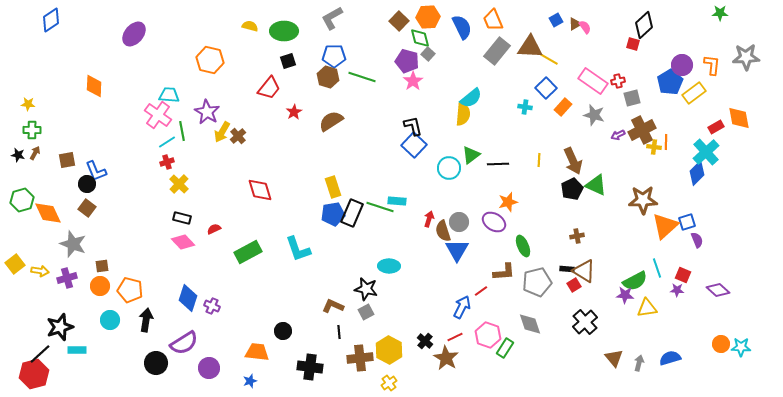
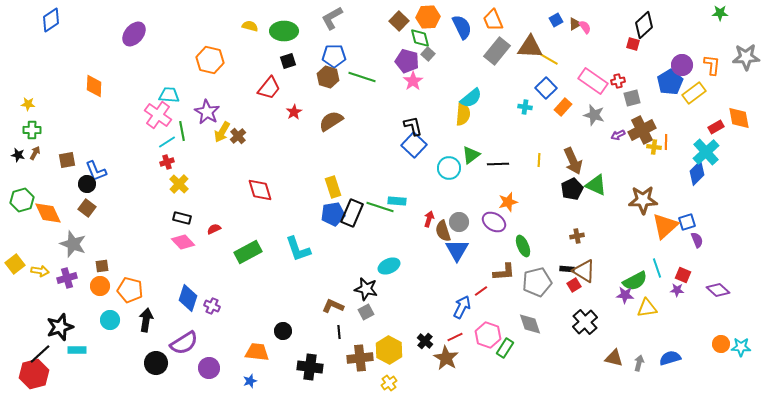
cyan ellipse at (389, 266): rotated 25 degrees counterclockwise
brown triangle at (614, 358): rotated 36 degrees counterclockwise
